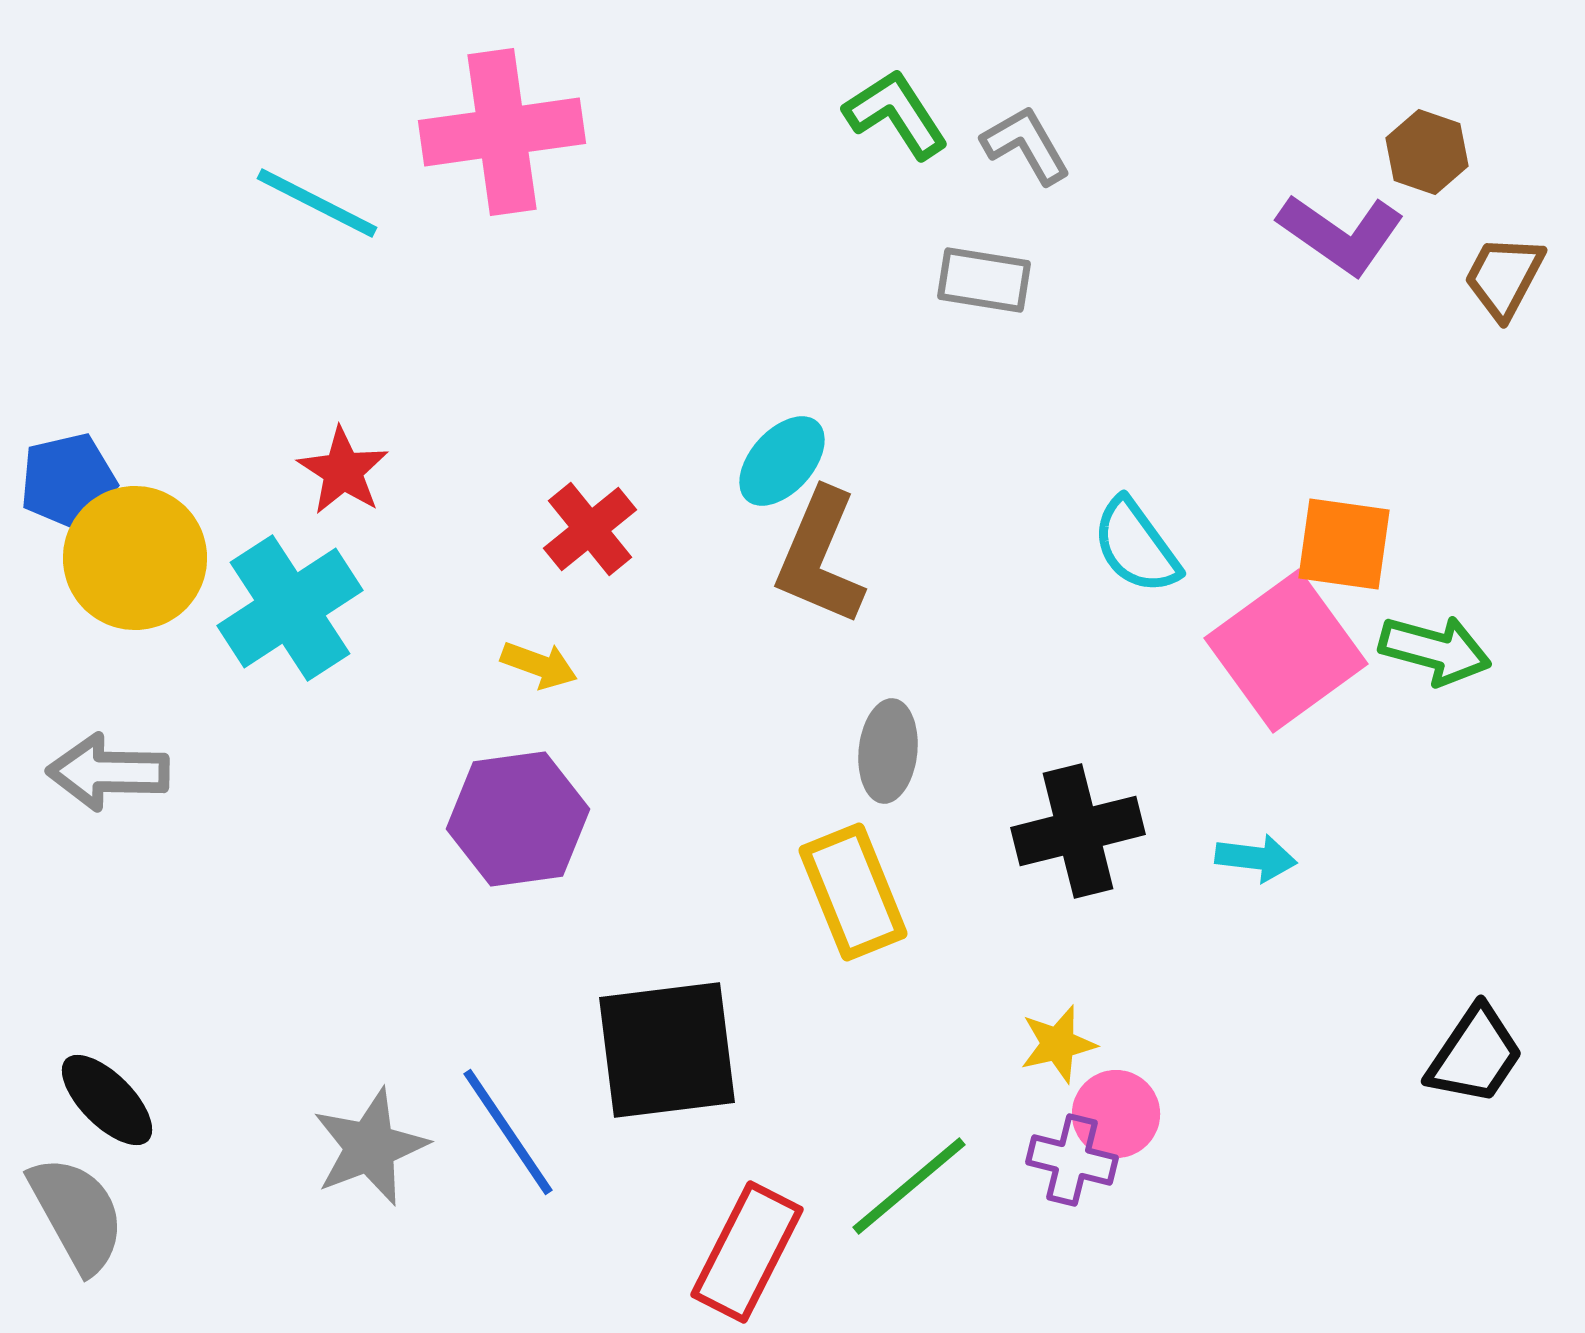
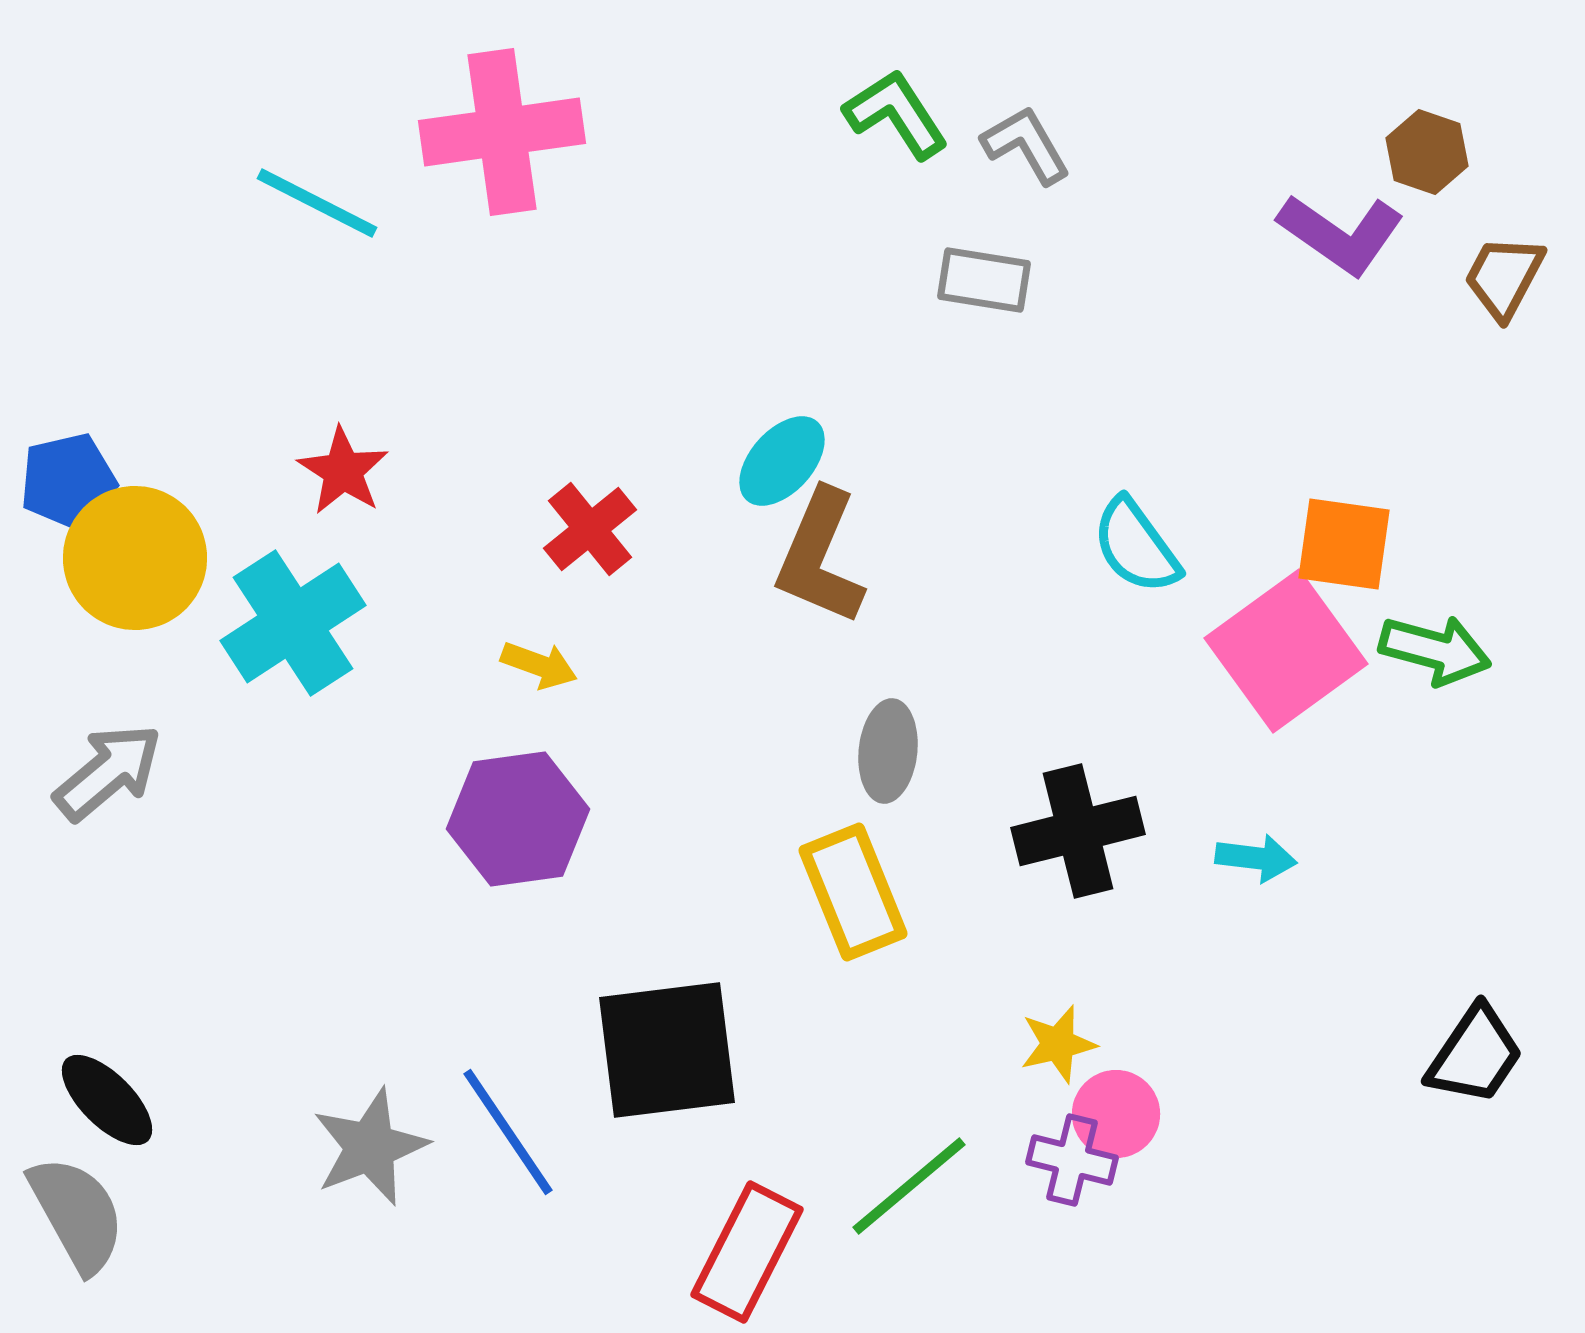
cyan cross: moved 3 px right, 15 px down
gray arrow: rotated 139 degrees clockwise
